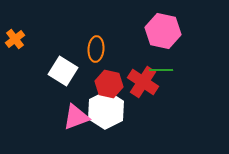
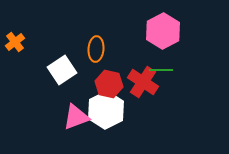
pink hexagon: rotated 20 degrees clockwise
orange cross: moved 3 px down
white square: moved 1 px left, 1 px up; rotated 24 degrees clockwise
